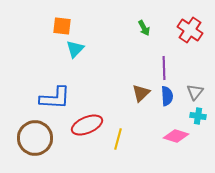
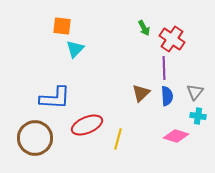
red cross: moved 18 px left, 9 px down
